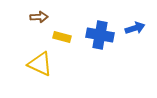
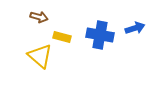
brown arrow: rotated 18 degrees clockwise
yellow triangle: moved 8 px up; rotated 16 degrees clockwise
